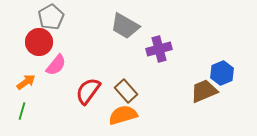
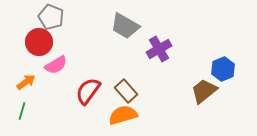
gray pentagon: rotated 20 degrees counterclockwise
purple cross: rotated 15 degrees counterclockwise
pink semicircle: rotated 20 degrees clockwise
blue hexagon: moved 1 px right, 4 px up
brown trapezoid: rotated 16 degrees counterclockwise
